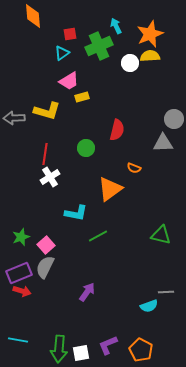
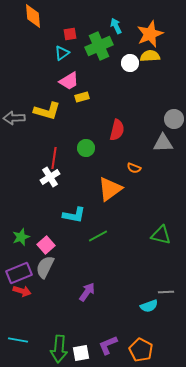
red line: moved 9 px right, 4 px down
cyan L-shape: moved 2 px left, 2 px down
